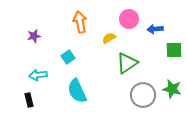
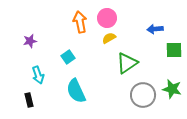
pink circle: moved 22 px left, 1 px up
purple star: moved 4 px left, 5 px down
cyan arrow: rotated 102 degrees counterclockwise
cyan semicircle: moved 1 px left
